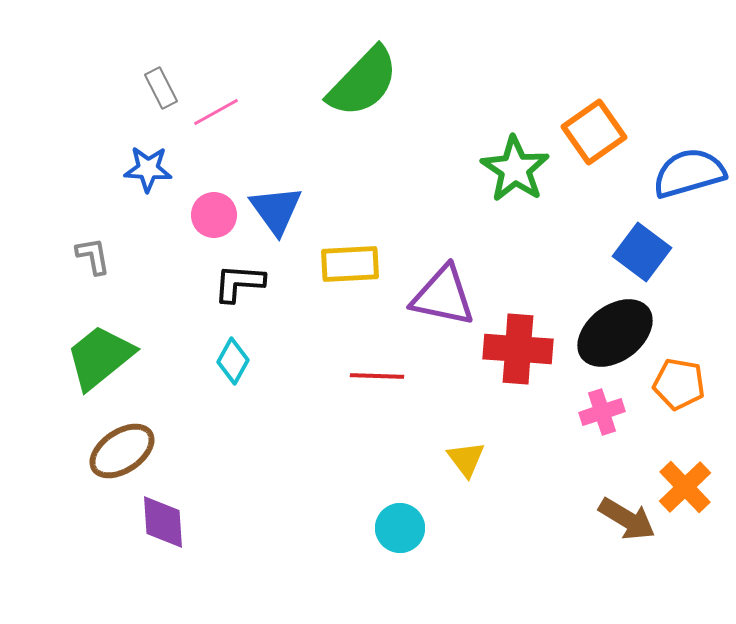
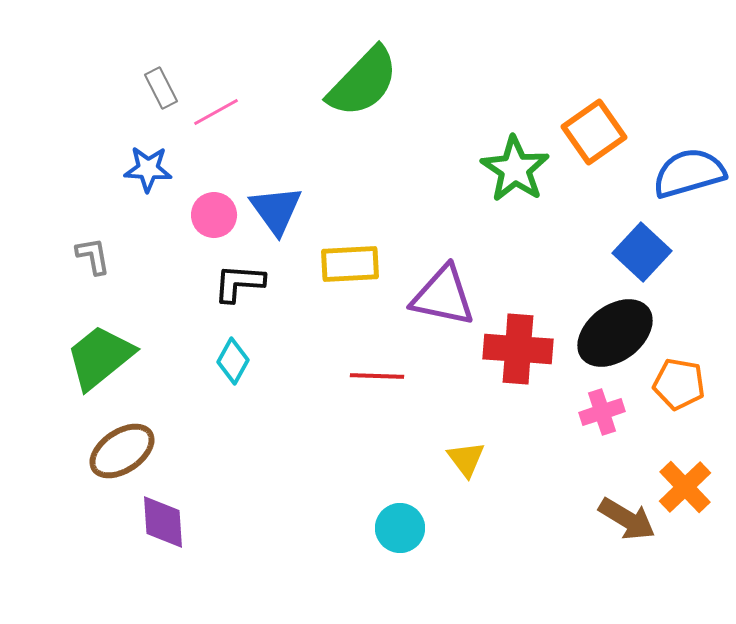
blue square: rotated 6 degrees clockwise
